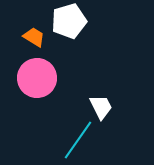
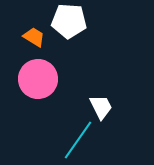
white pentagon: rotated 20 degrees clockwise
pink circle: moved 1 px right, 1 px down
